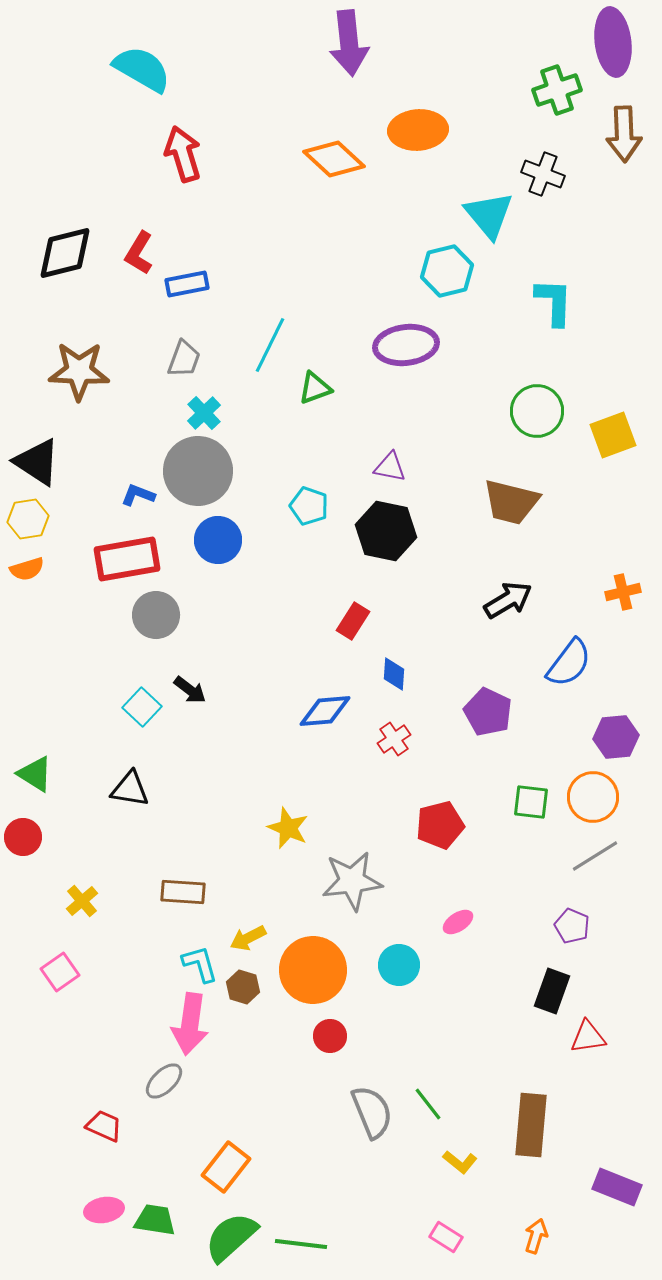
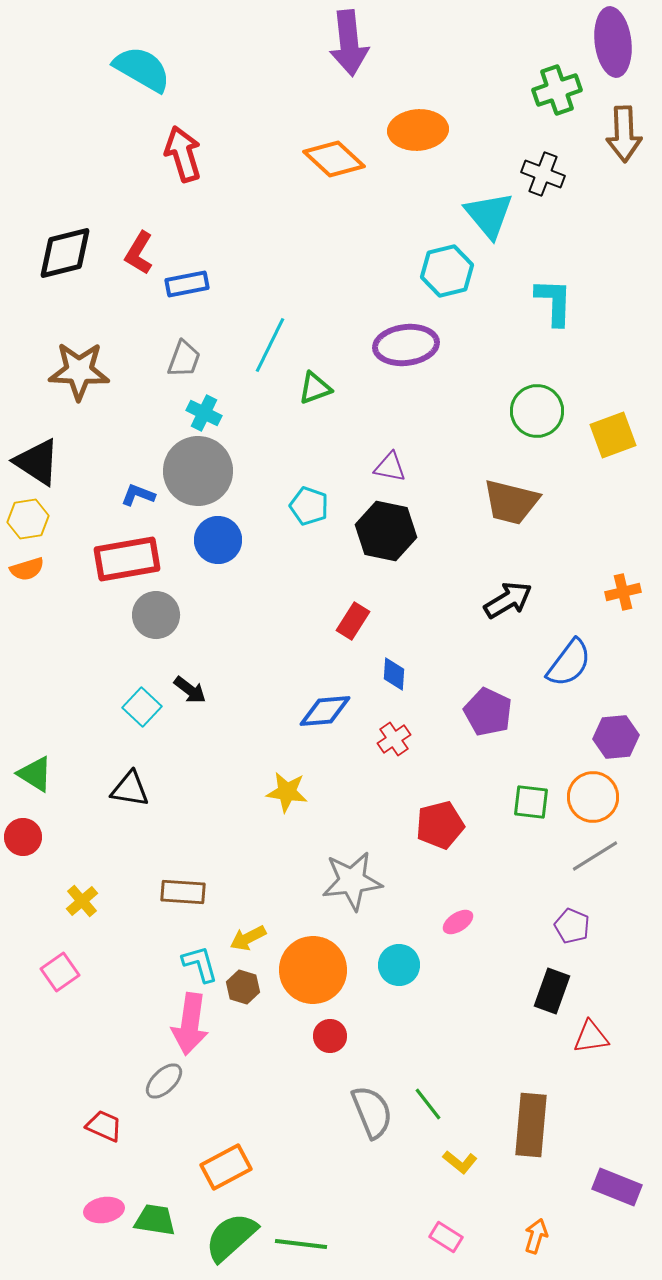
cyan cross at (204, 413): rotated 20 degrees counterclockwise
yellow star at (288, 828): moved 1 px left, 36 px up; rotated 15 degrees counterclockwise
red triangle at (588, 1037): moved 3 px right
orange rectangle at (226, 1167): rotated 24 degrees clockwise
